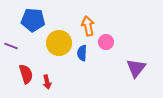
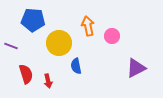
pink circle: moved 6 px right, 6 px up
blue semicircle: moved 6 px left, 13 px down; rotated 14 degrees counterclockwise
purple triangle: rotated 25 degrees clockwise
red arrow: moved 1 px right, 1 px up
